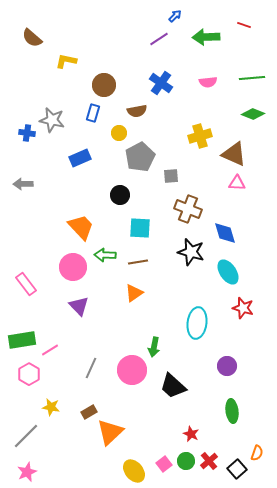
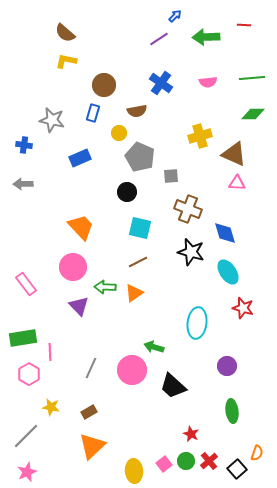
red line at (244, 25): rotated 16 degrees counterclockwise
brown semicircle at (32, 38): moved 33 px right, 5 px up
green diamond at (253, 114): rotated 20 degrees counterclockwise
blue cross at (27, 133): moved 3 px left, 12 px down
gray pentagon at (140, 157): rotated 20 degrees counterclockwise
black circle at (120, 195): moved 7 px right, 3 px up
cyan square at (140, 228): rotated 10 degrees clockwise
green arrow at (105, 255): moved 32 px down
brown line at (138, 262): rotated 18 degrees counterclockwise
green rectangle at (22, 340): moved 1 px right, 2 px up
green arrow at (154, 347): rotated 96 degrees clockwise
pink line at (50, 350): moved 2 px down; rotated 60 degrees counterclockwise
orange triangle at (110, 432): moved 18 px left, 14 px down
yellow ellipse at (134, 471): rotated 35 degrees clockwise
